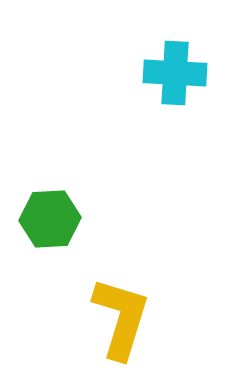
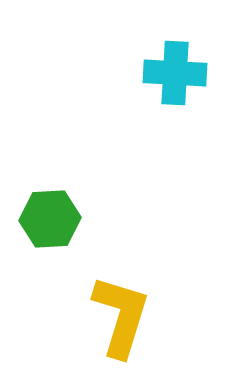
yellow L-shape: moved 2 px up
